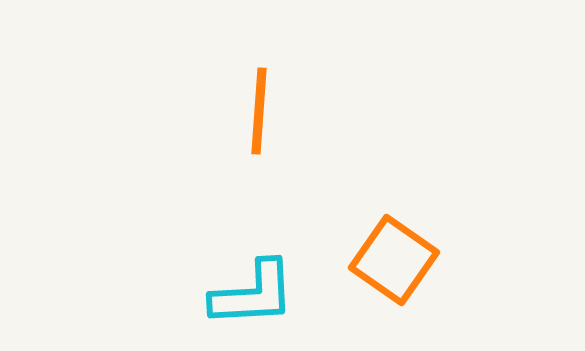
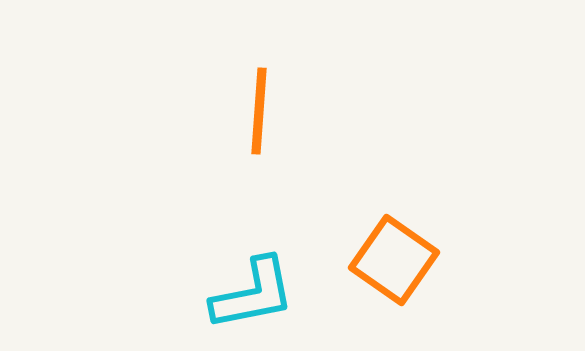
cyan L-shape: rotated 8 degrees counterclockwise
